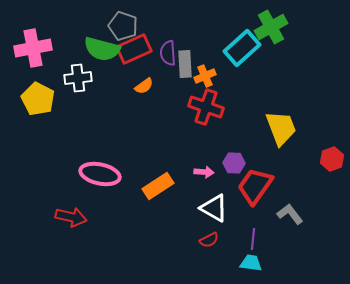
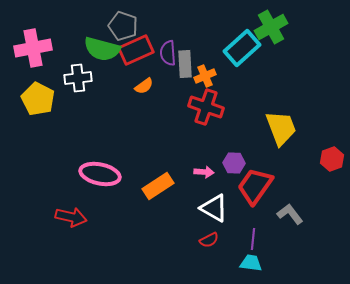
red rectangle: moved 2 px right, 1 px down
